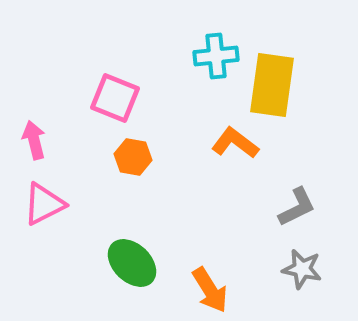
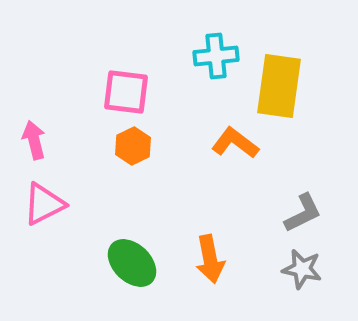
yellow rectangle: moved 7 px right, 1 px down
pink square: moved 11 px right, 6 px up; rotated 15 degrees counterclockwise
orange hexagon: moved 11 px up; rotated 24 degrees clockwise
gray L-shape: moved 6 px right, 6 px down
orange arrow: moved 31 px up; rotated 21 degrees clockwise
